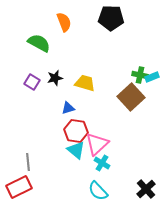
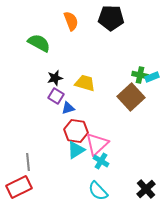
orange semicircle: moved 7 px right, 1 px up
purple square: moved 24 px right, 14 px down
cyan triangle: rotated 48 degrees clockwise
cyan cross: moved 1 px left, 2 px up
